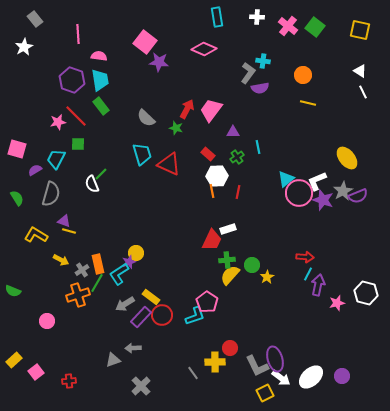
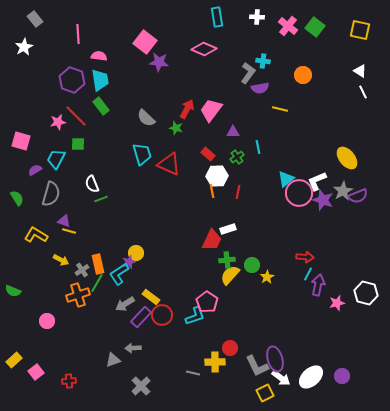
yellow line at (308, 103): moved 28 px left, 6 px down
pink square at (17, 149): moved 4 px right, 8 px up
green line at (101, 174): moved 25 px down; rotated 24 degrees clockwise
gray line at (193, 373): rotated 40 degrees counterclockwise
